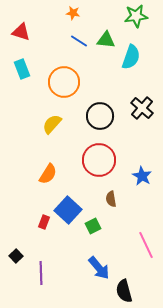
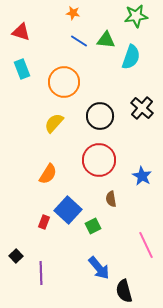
yellow semicircle: moved 2 px right, 1 px up
